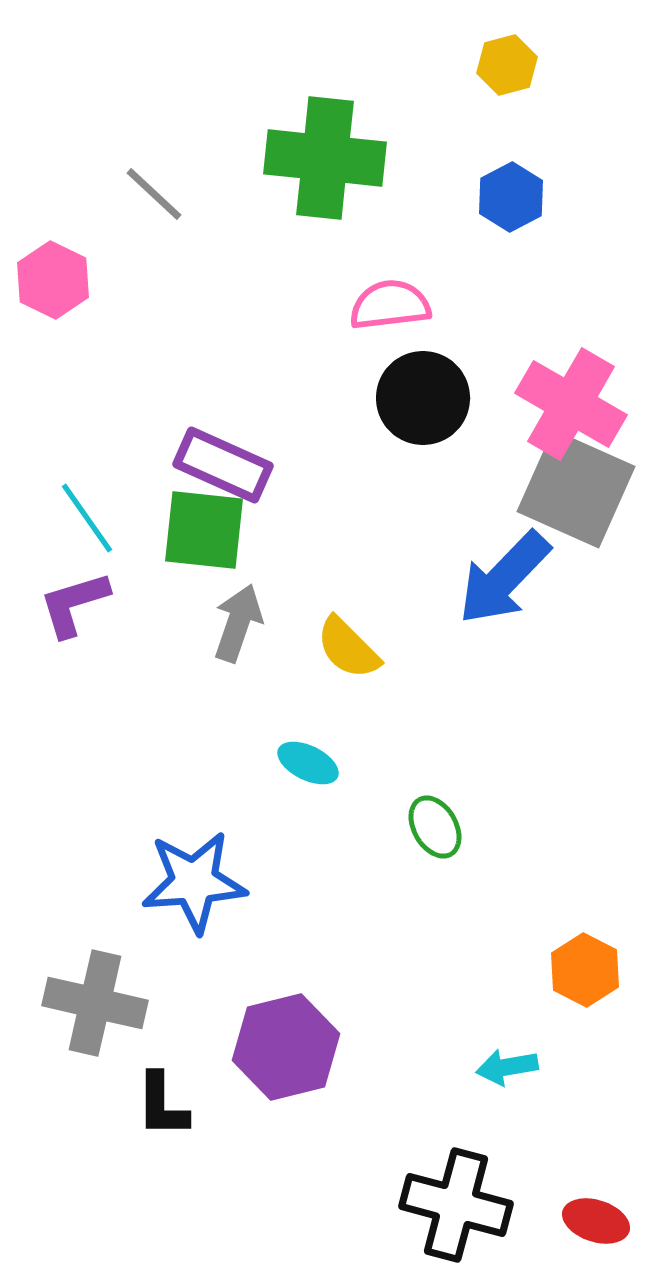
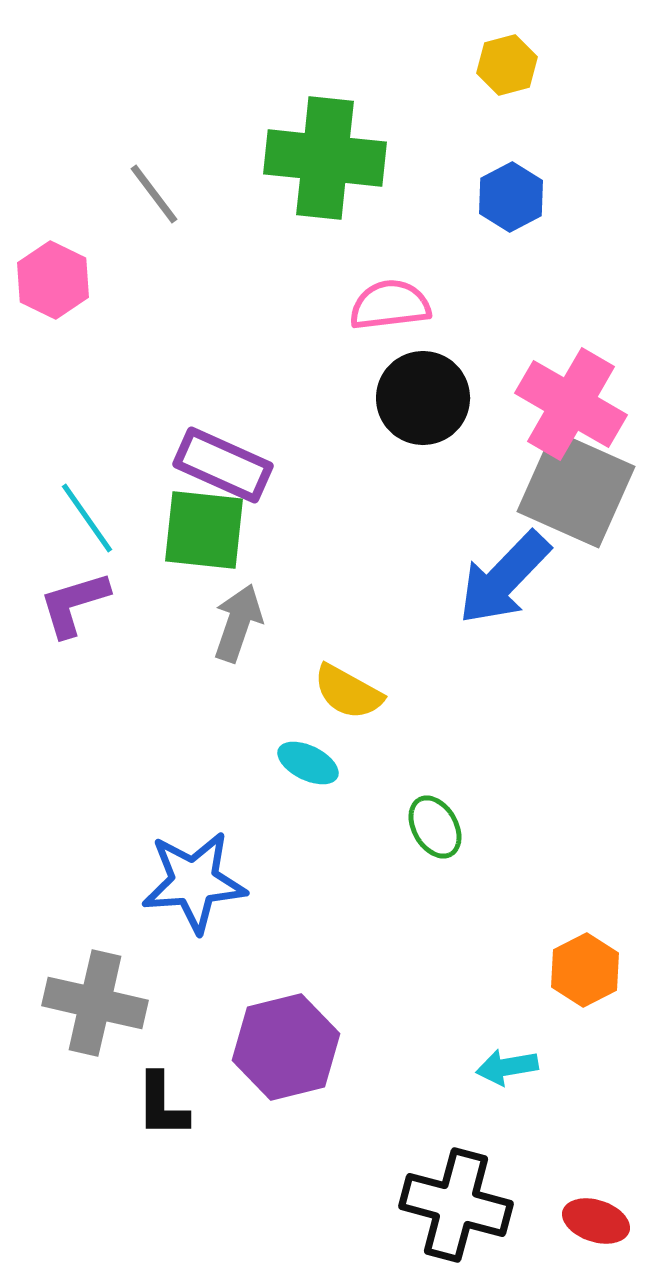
gray line: rotated 10 degrees clockwise
yellow semicircle: moved 44 px down; rotated 16 degrees counterclockwise
orange hexagon: rotated 6 degrees clockwise
